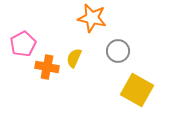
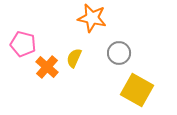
pink pentagon: rotated 30 degrees counterclockwise
gray circle: moved 1 px right, 2 px down
orange cross: rotated 30 degrees clockwise
